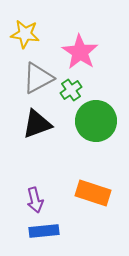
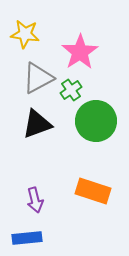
pink star: rotated 6 degrees clockwise
orange rectangle: moved 2 px up
blue rectangle: moved 17 px left, 7 px down
